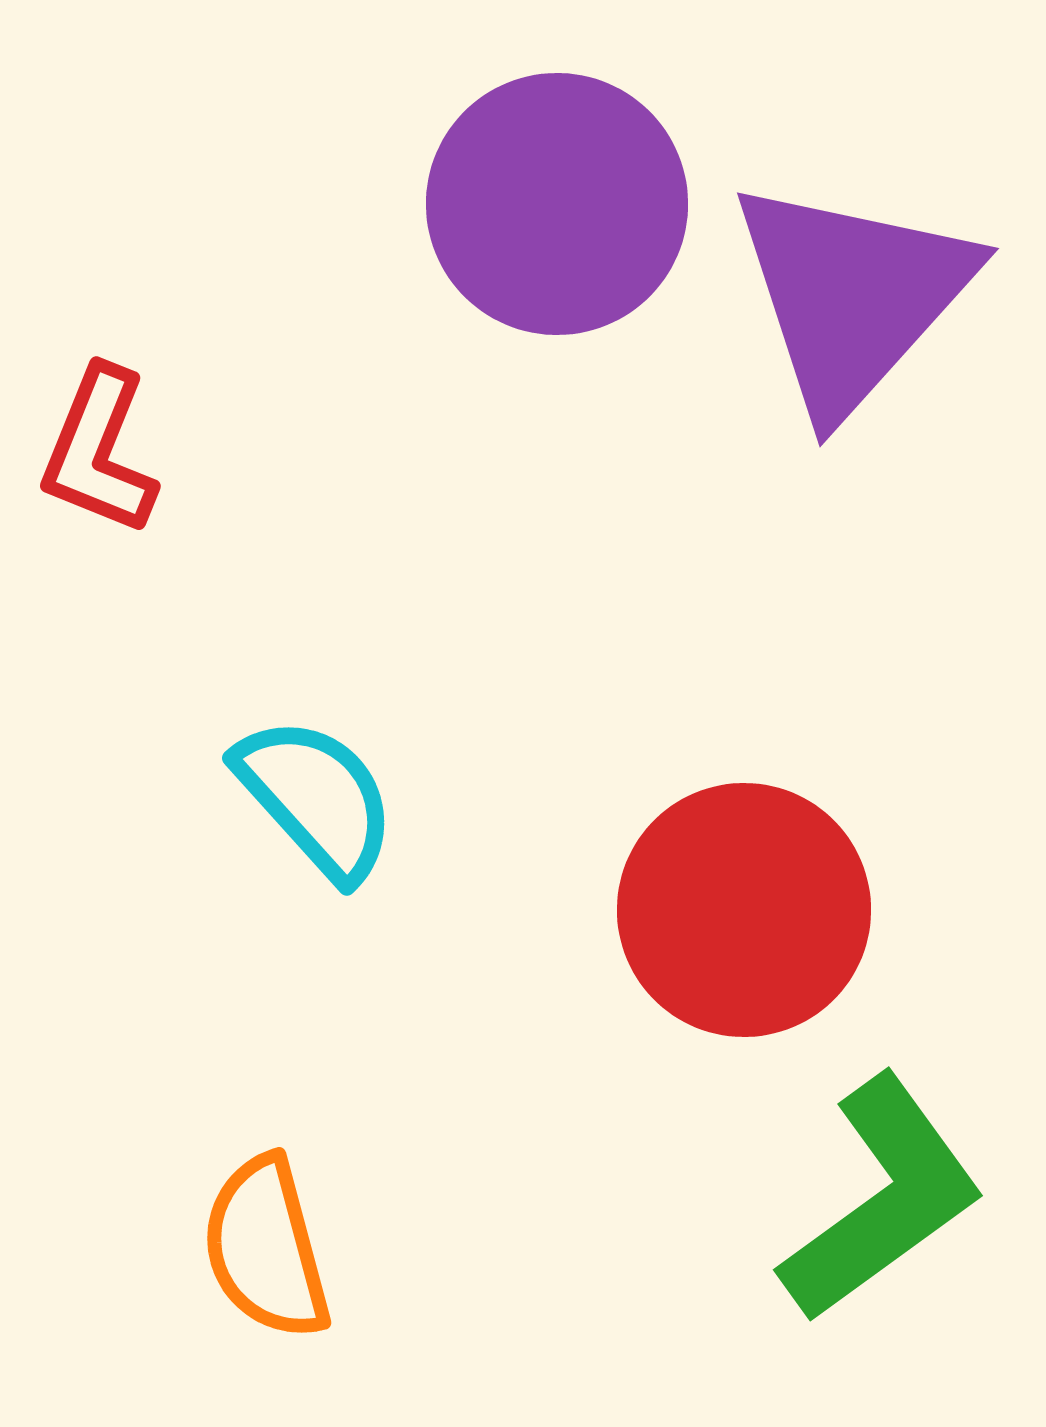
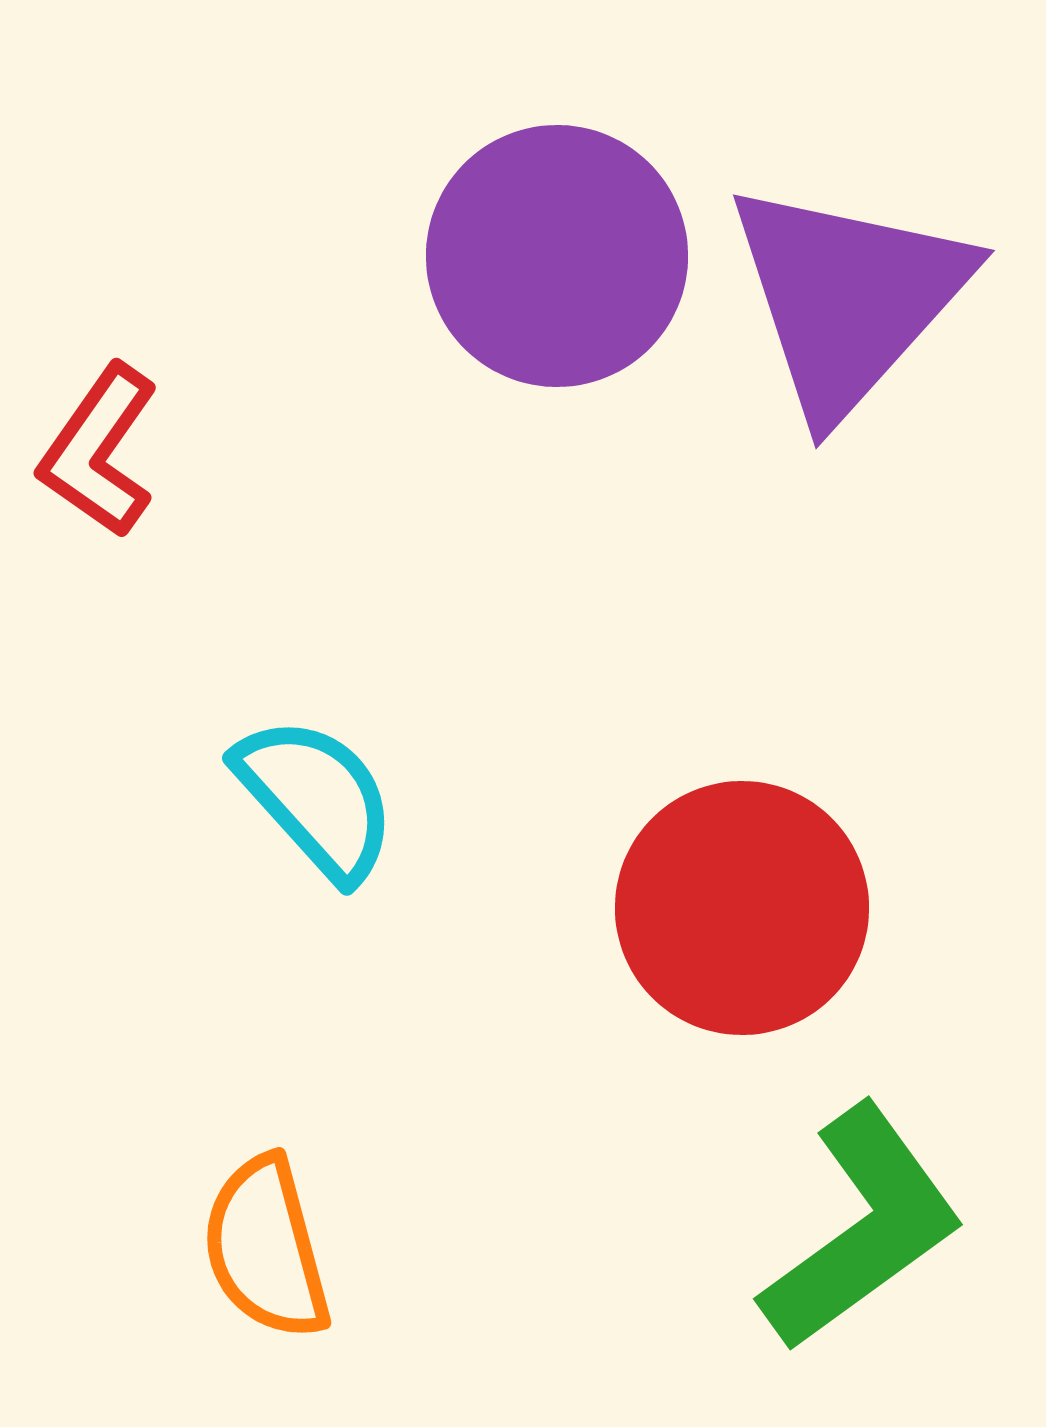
purple circle: moved 52 px down
purple triangle: moved 4 px left, 2 px down
red L-shape: rotated 13 degrees clockwise
red circle: moved 2 px left, 2 px up
green L-shape: moved 20 px left, 29 px down
